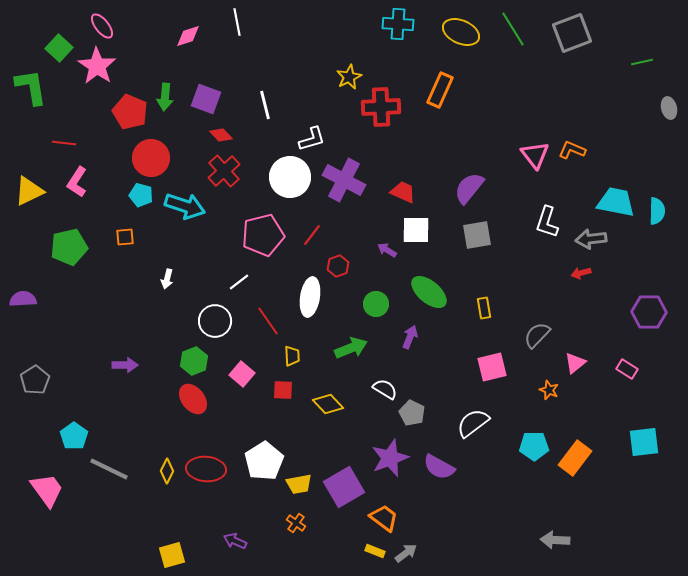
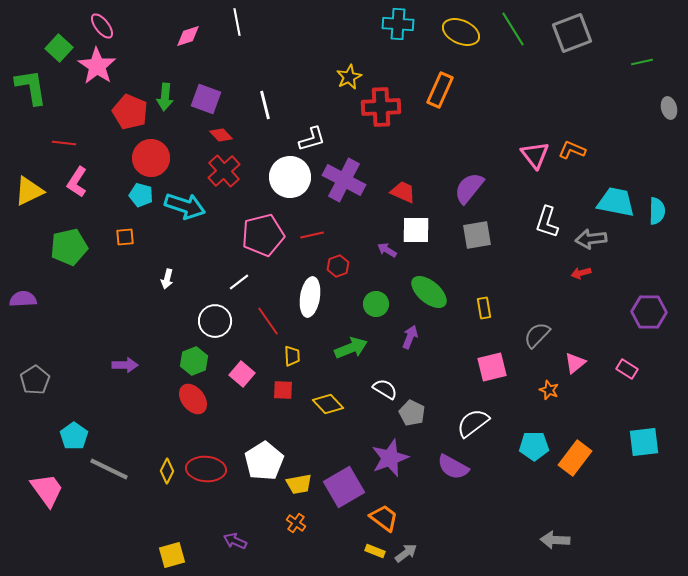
red line at (312, 235): rotated 40 degrees clockwise
purple semicircle at (439, 467): moved 14 px right
